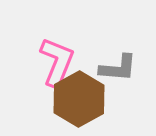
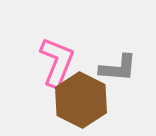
brown hexagon: moved 2 px right, 1 px down; rotated 4 degrees counterclockwise
